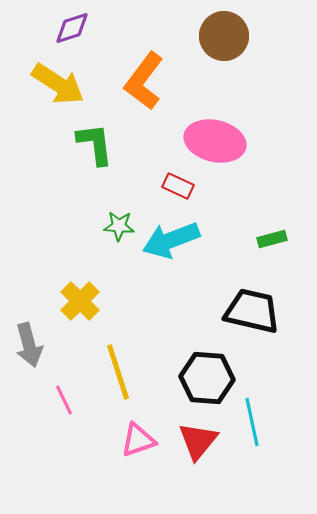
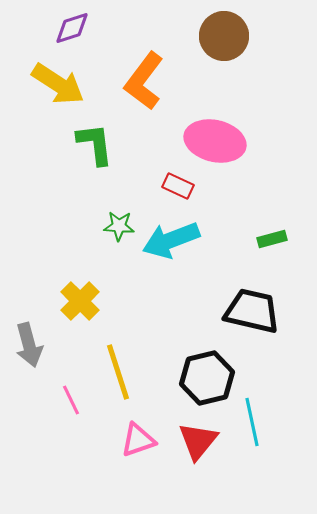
black hexagon: rotated 18 degrees counterclockwise
pink line: moved 7 px right
